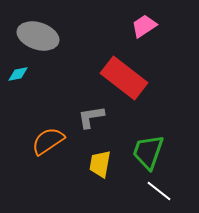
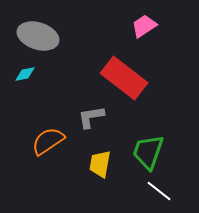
cyan diamond: moved 7 px right
